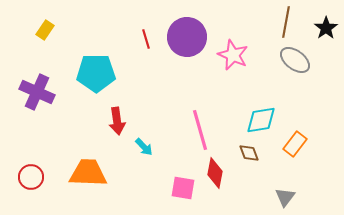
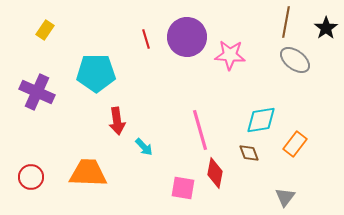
pink star: moved 3 px left; rotated 20 degrees counterclockwise
